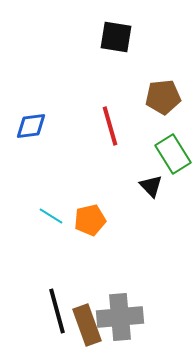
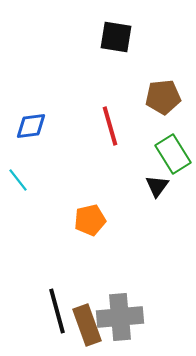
black triangle: moved 6 px right; rotated 20 degrees clockwise
cyan line: moved 33 px left, 36 px up; rotated 20 degrees clockwise
